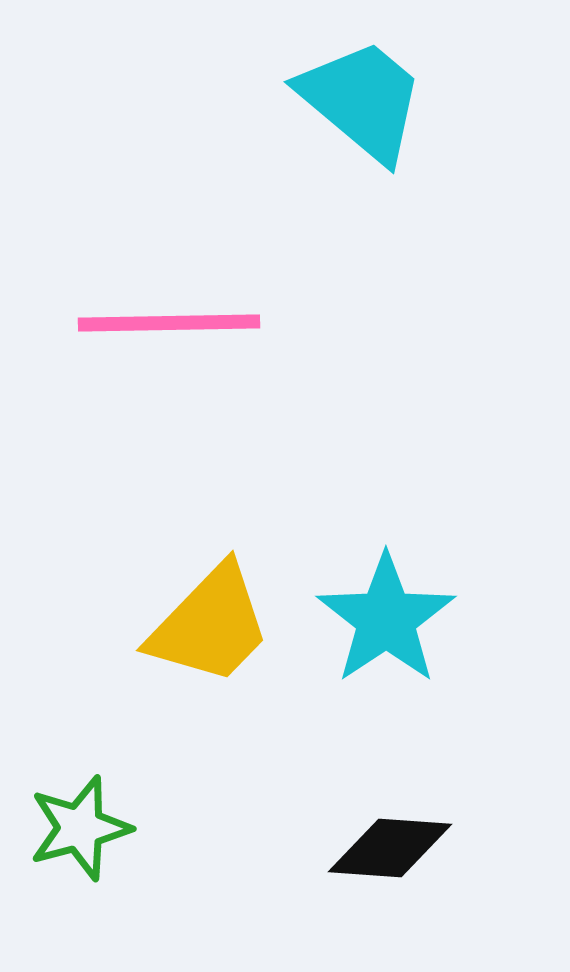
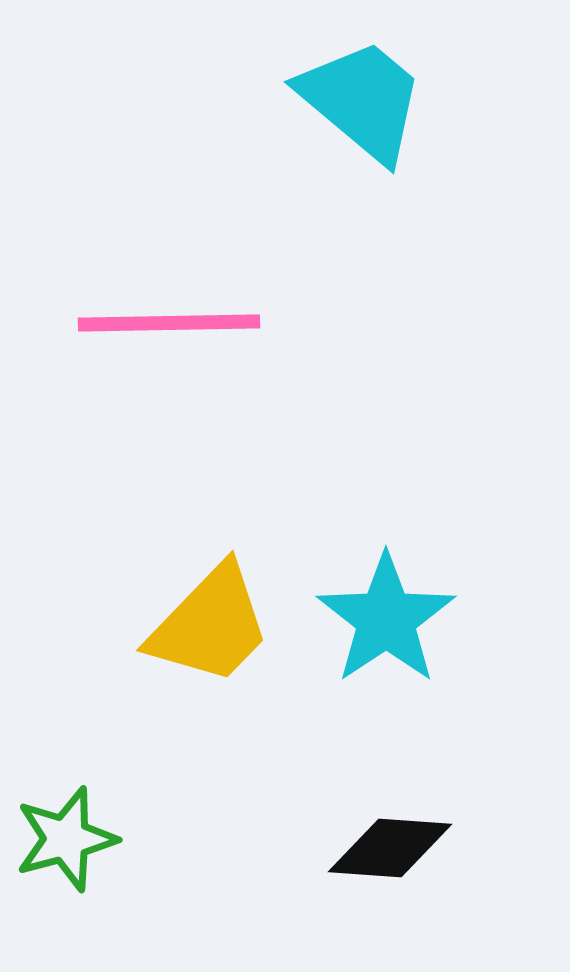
green star: moved 14 px left, 11 px down
